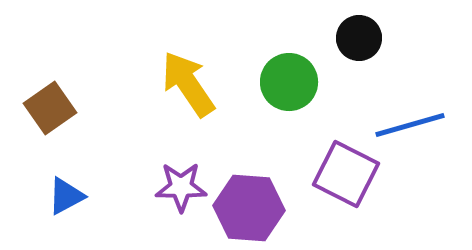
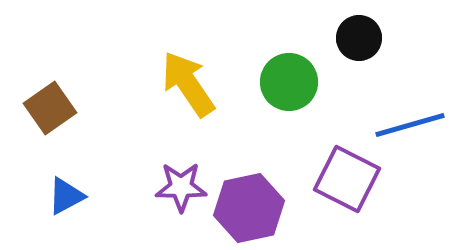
purple square: moved 1 px right, 5 px down
purple hexagon: rotated 16 degrees counterclockwise
